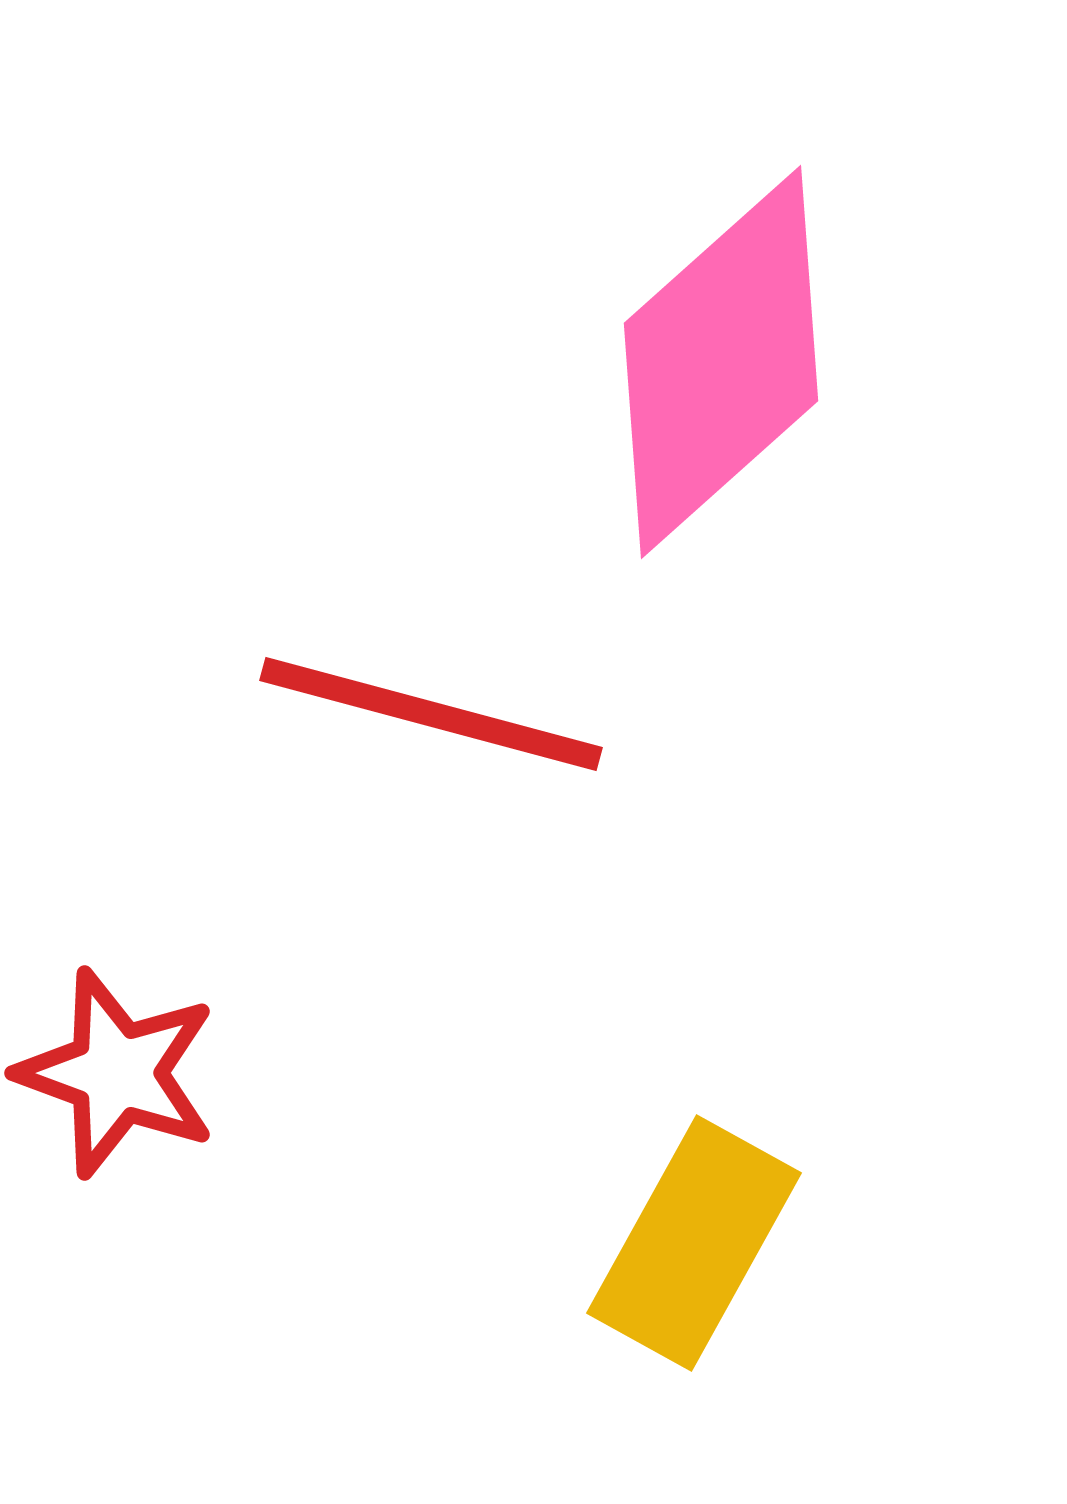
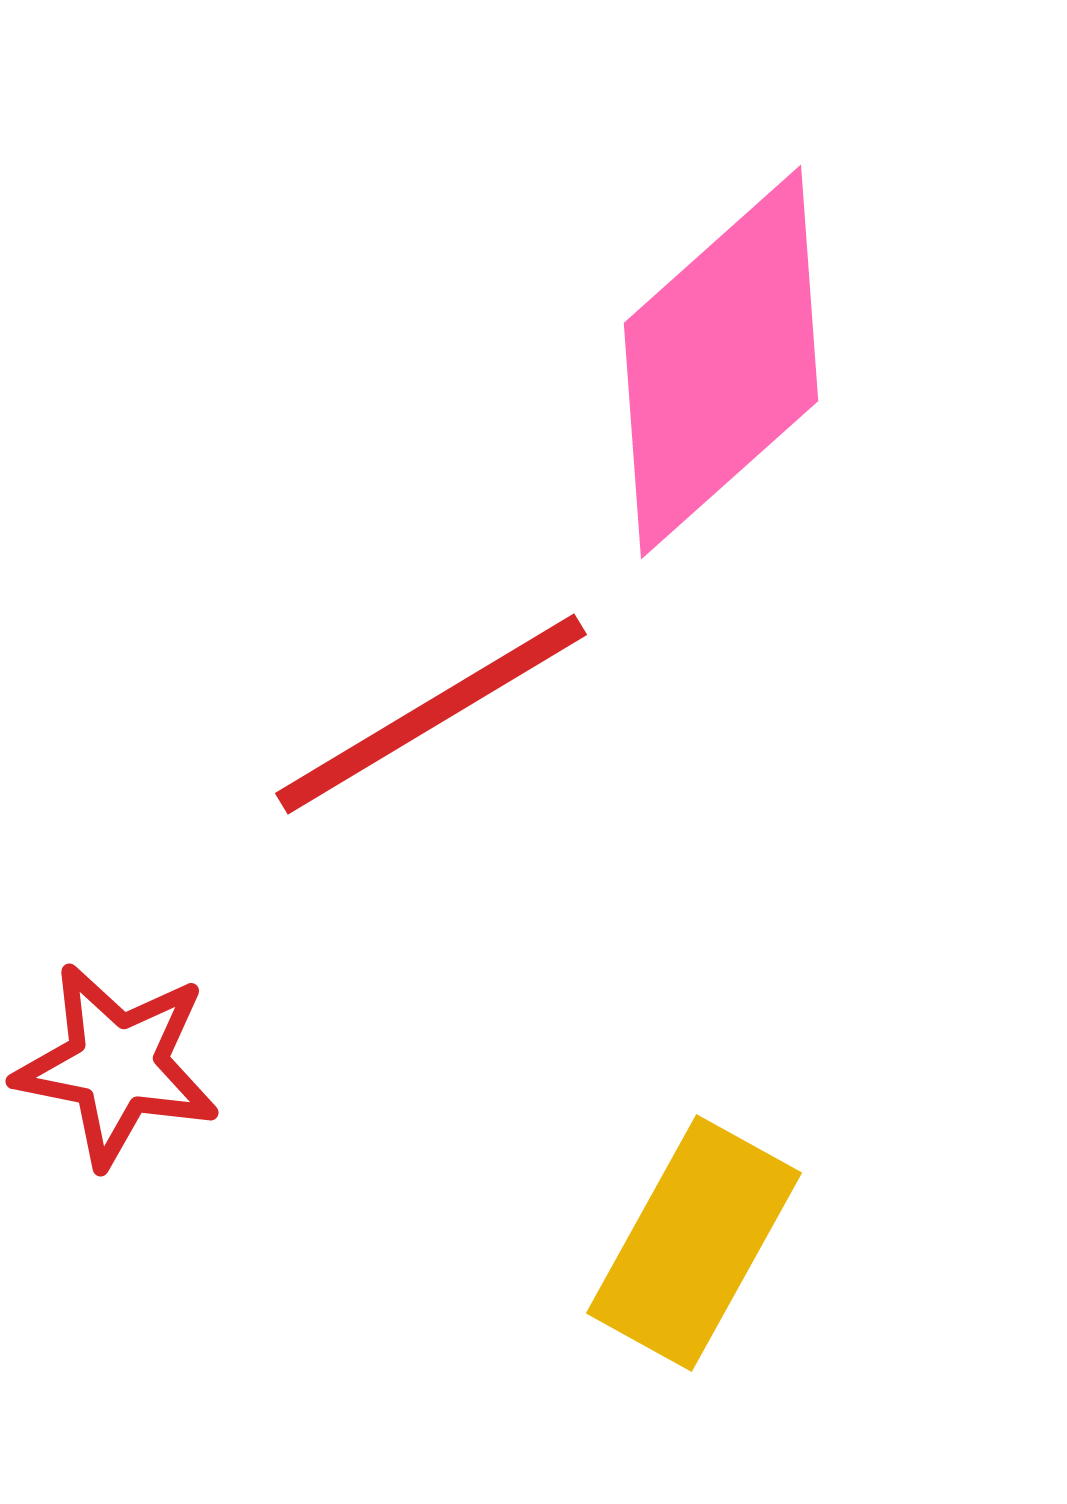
red line: rotated 46 degrees counterclockwise
red star: moved 8 px up; rotated 9 degrees counterclockwise
